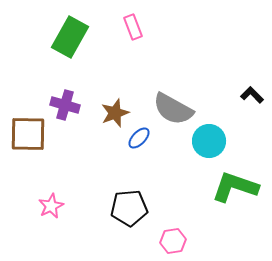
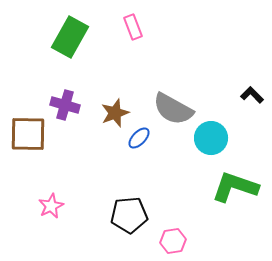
cyan circle: moved 2 px right, 3 px up
black pentagon: moved 7 px down
